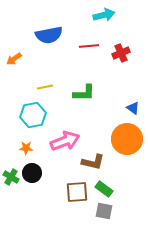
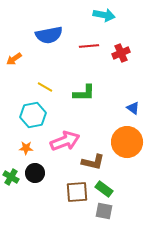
cyan arrow: rotated 25 degrees clockwise
yellow line: rotated 42 degrees clockwise
orange circle: moved 3 px down
black circle: moved 3 px right
